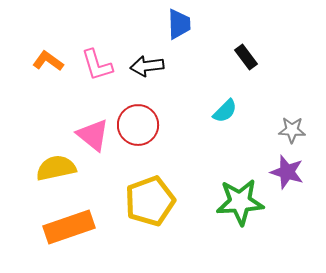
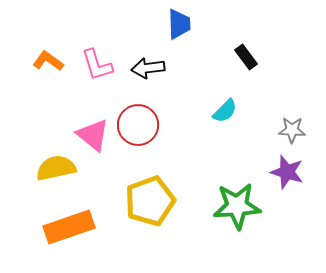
black arrow: moved 1 px right, 2 px down
green star: moved 3 px left, 4 px down
